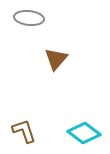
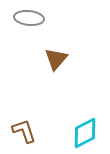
cyan diamond: moved 1 px right; rotated 64 degrees counterclockwise
